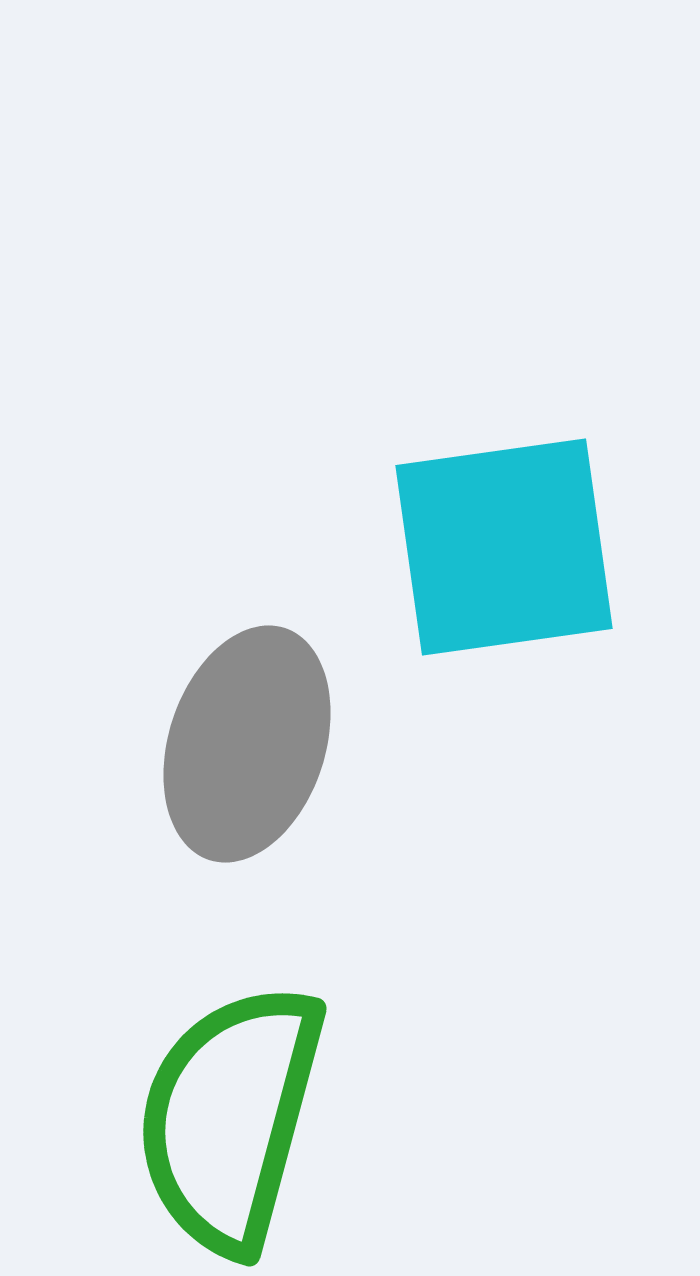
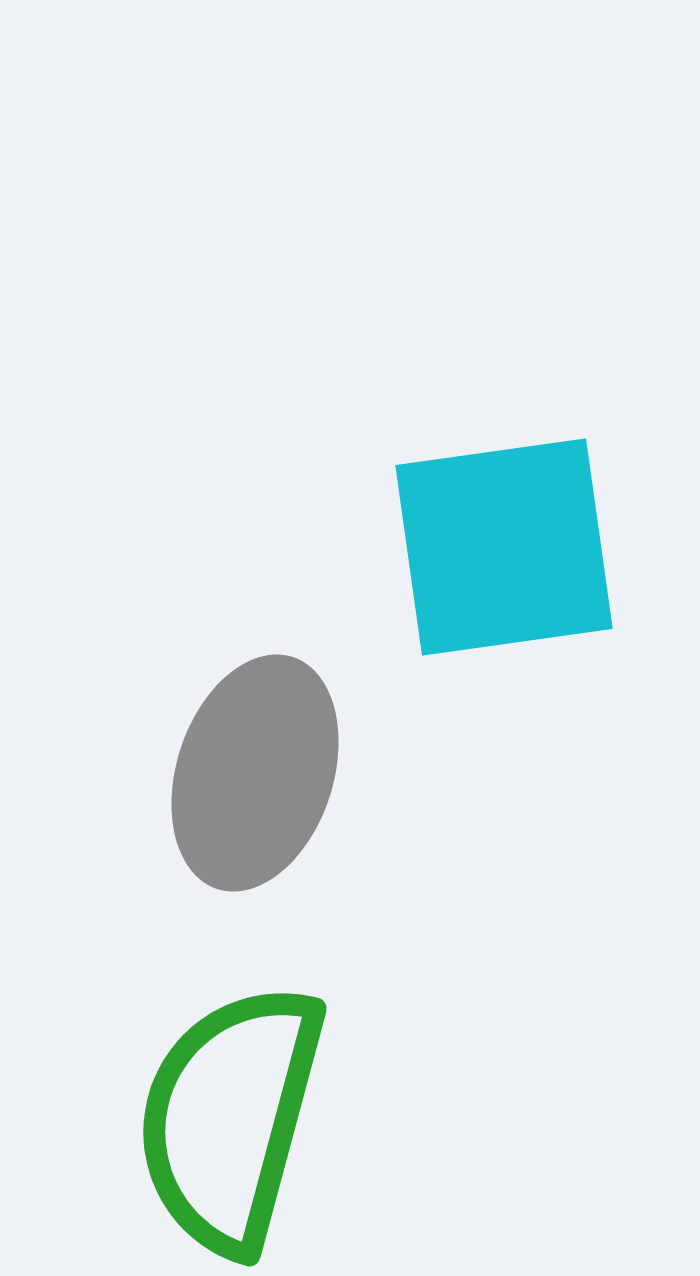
gray ellipse: moved 8 px right, 29 px down
